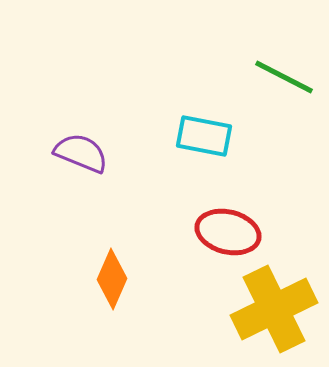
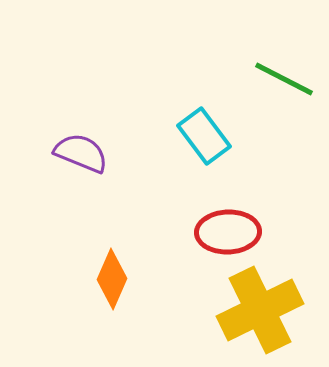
green line: moved 2 px down
cyan rectangle: rotated 42 degrees clockwise
red ellipse: rotated 16 degrees counterclockwise
yellow cross: moved 14 px left, 1 px down
